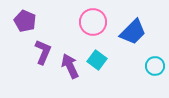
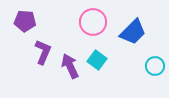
purple pentagon: rotated 20 degrees counterclockwise
